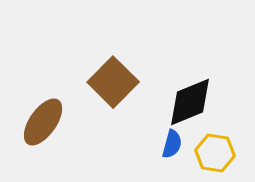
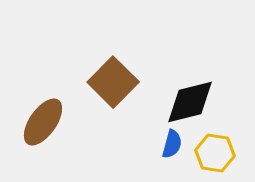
black diamond: rotated 8 degrees clockwise
